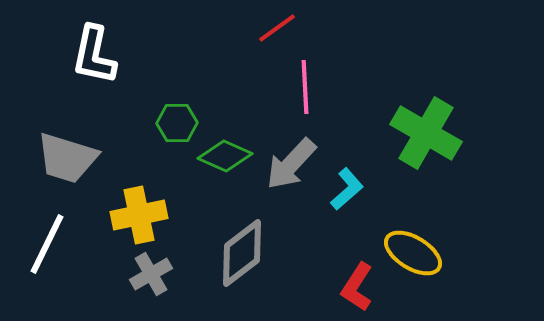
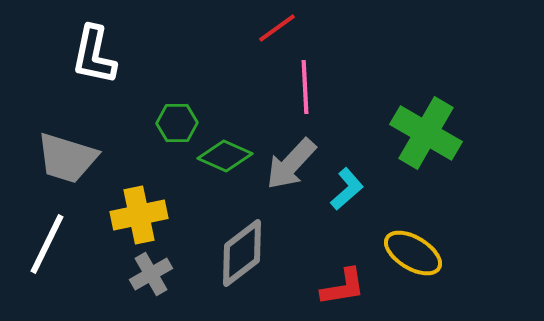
red L-shape: moved 14 px left; rotated 132 degrees counterclockwise
